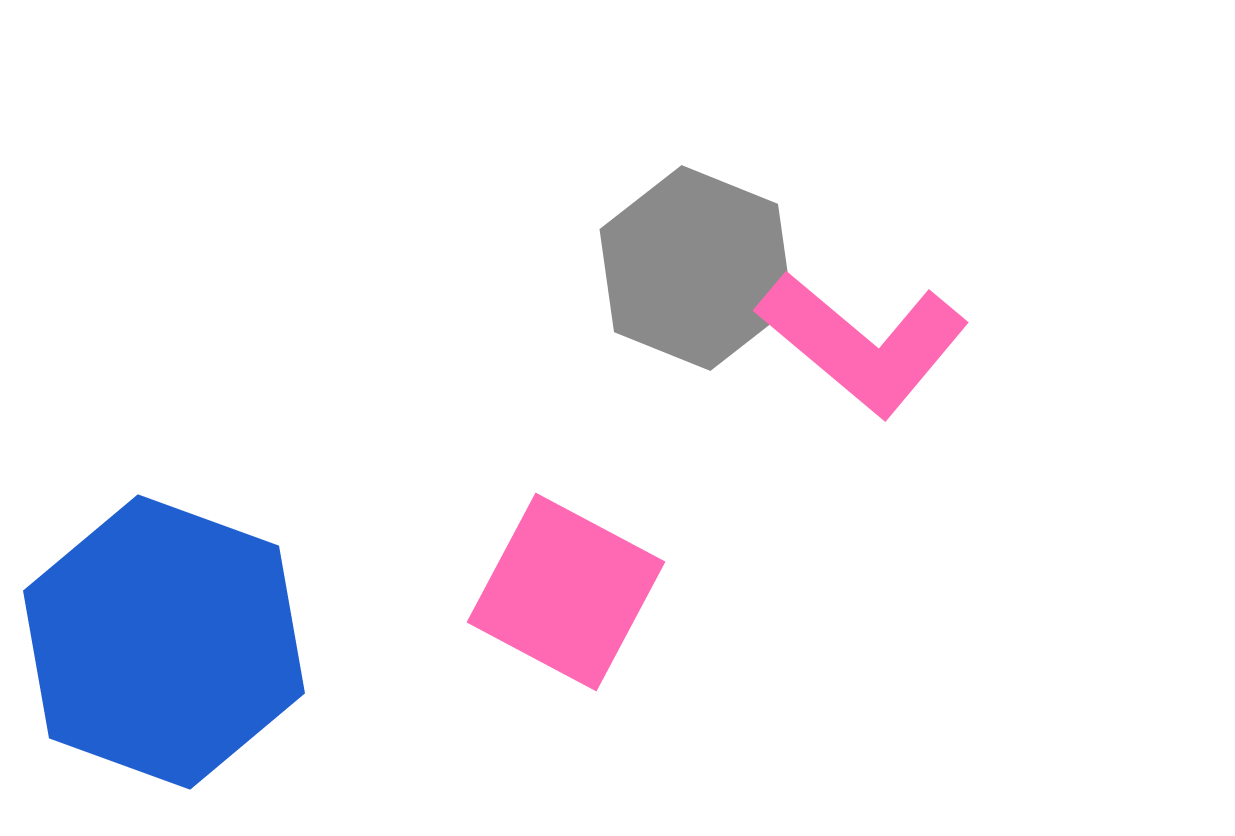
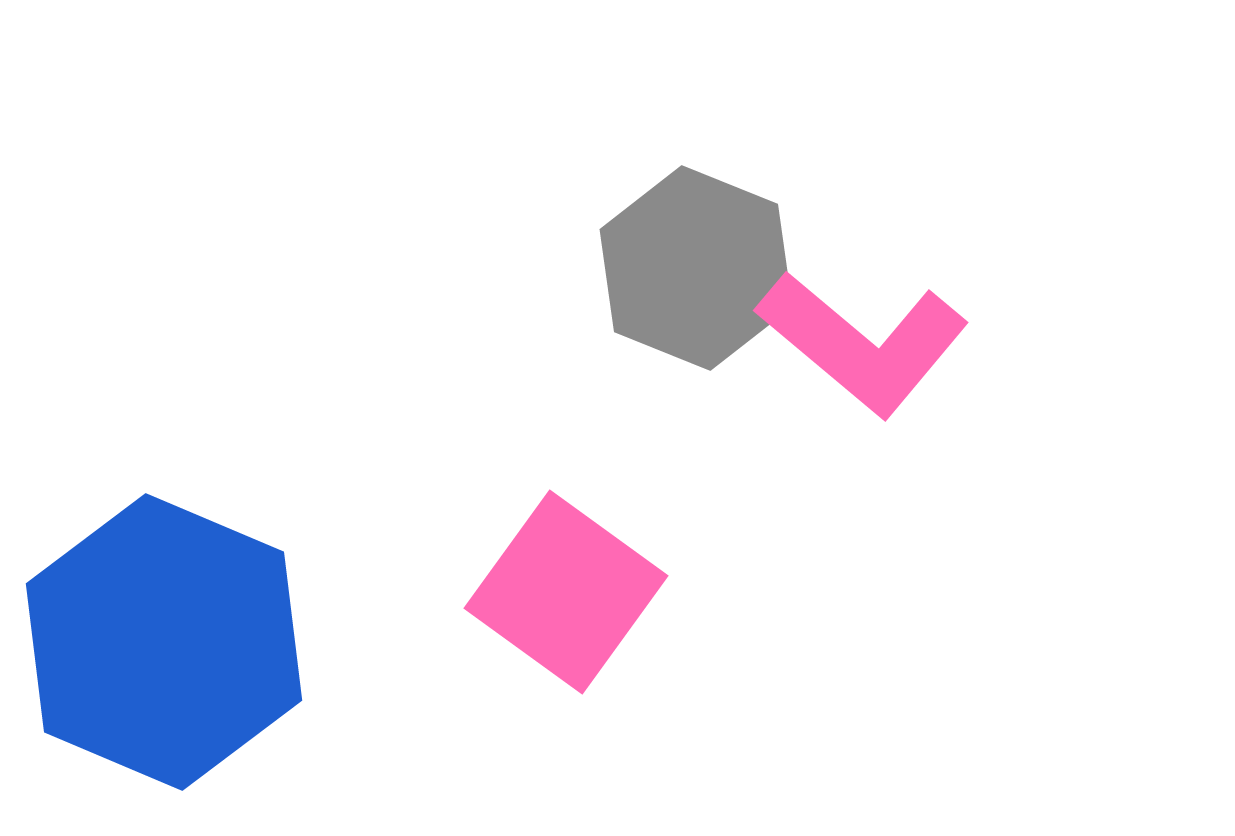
pink square: rotated 8 degrees clockwise
blue hexagon: rotated 3 degrees clockwise
